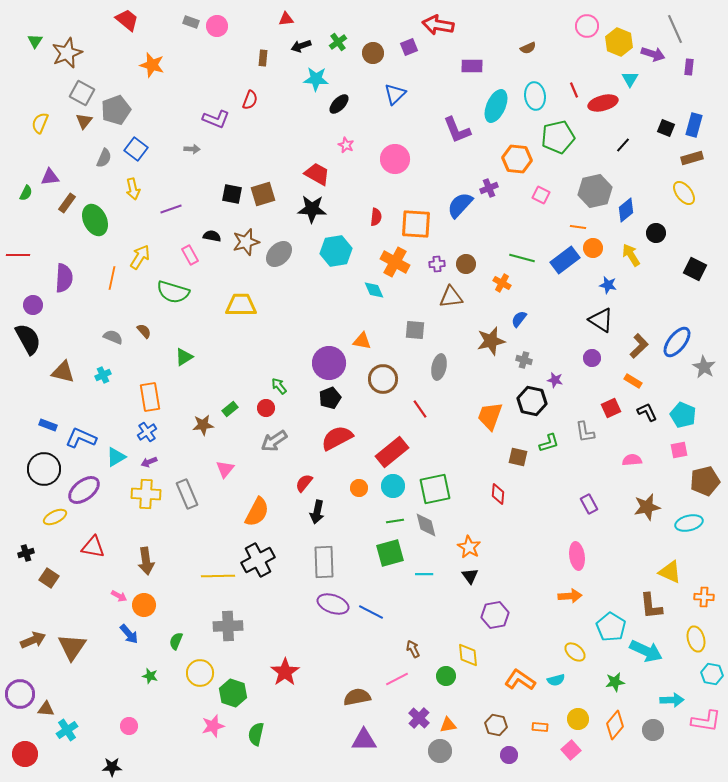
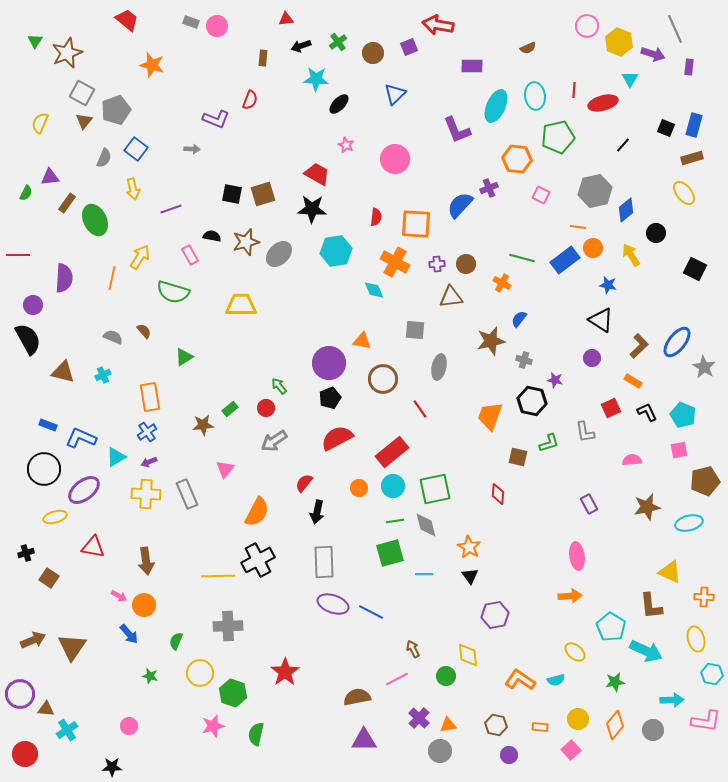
red line at (574, 90): rotated 28 degrees clockwise
yellow ellipse at (55, 517): rotated 10 degrees clockwise
